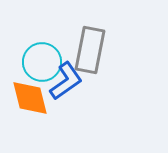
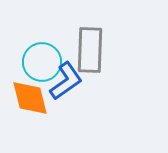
gray rectangle: rotated 9 degrees counterclockwise
